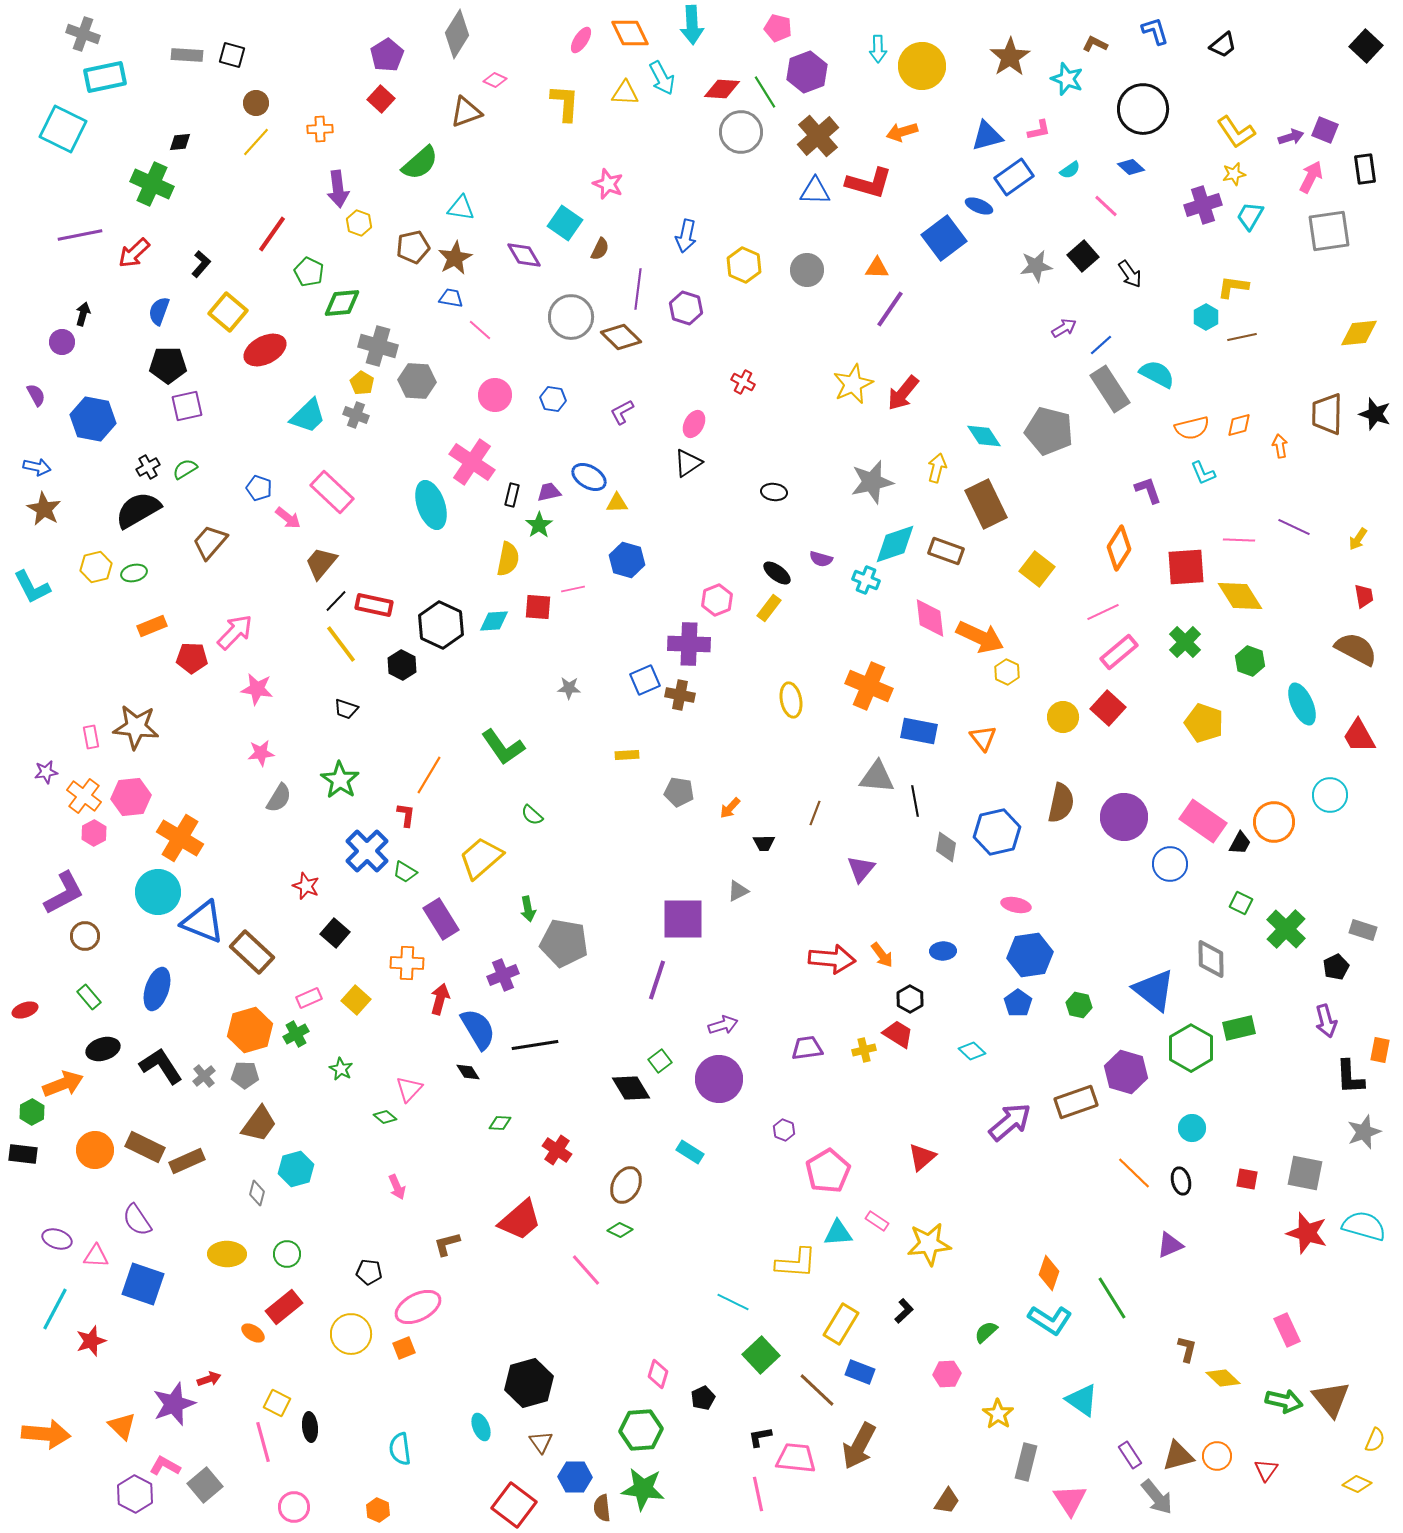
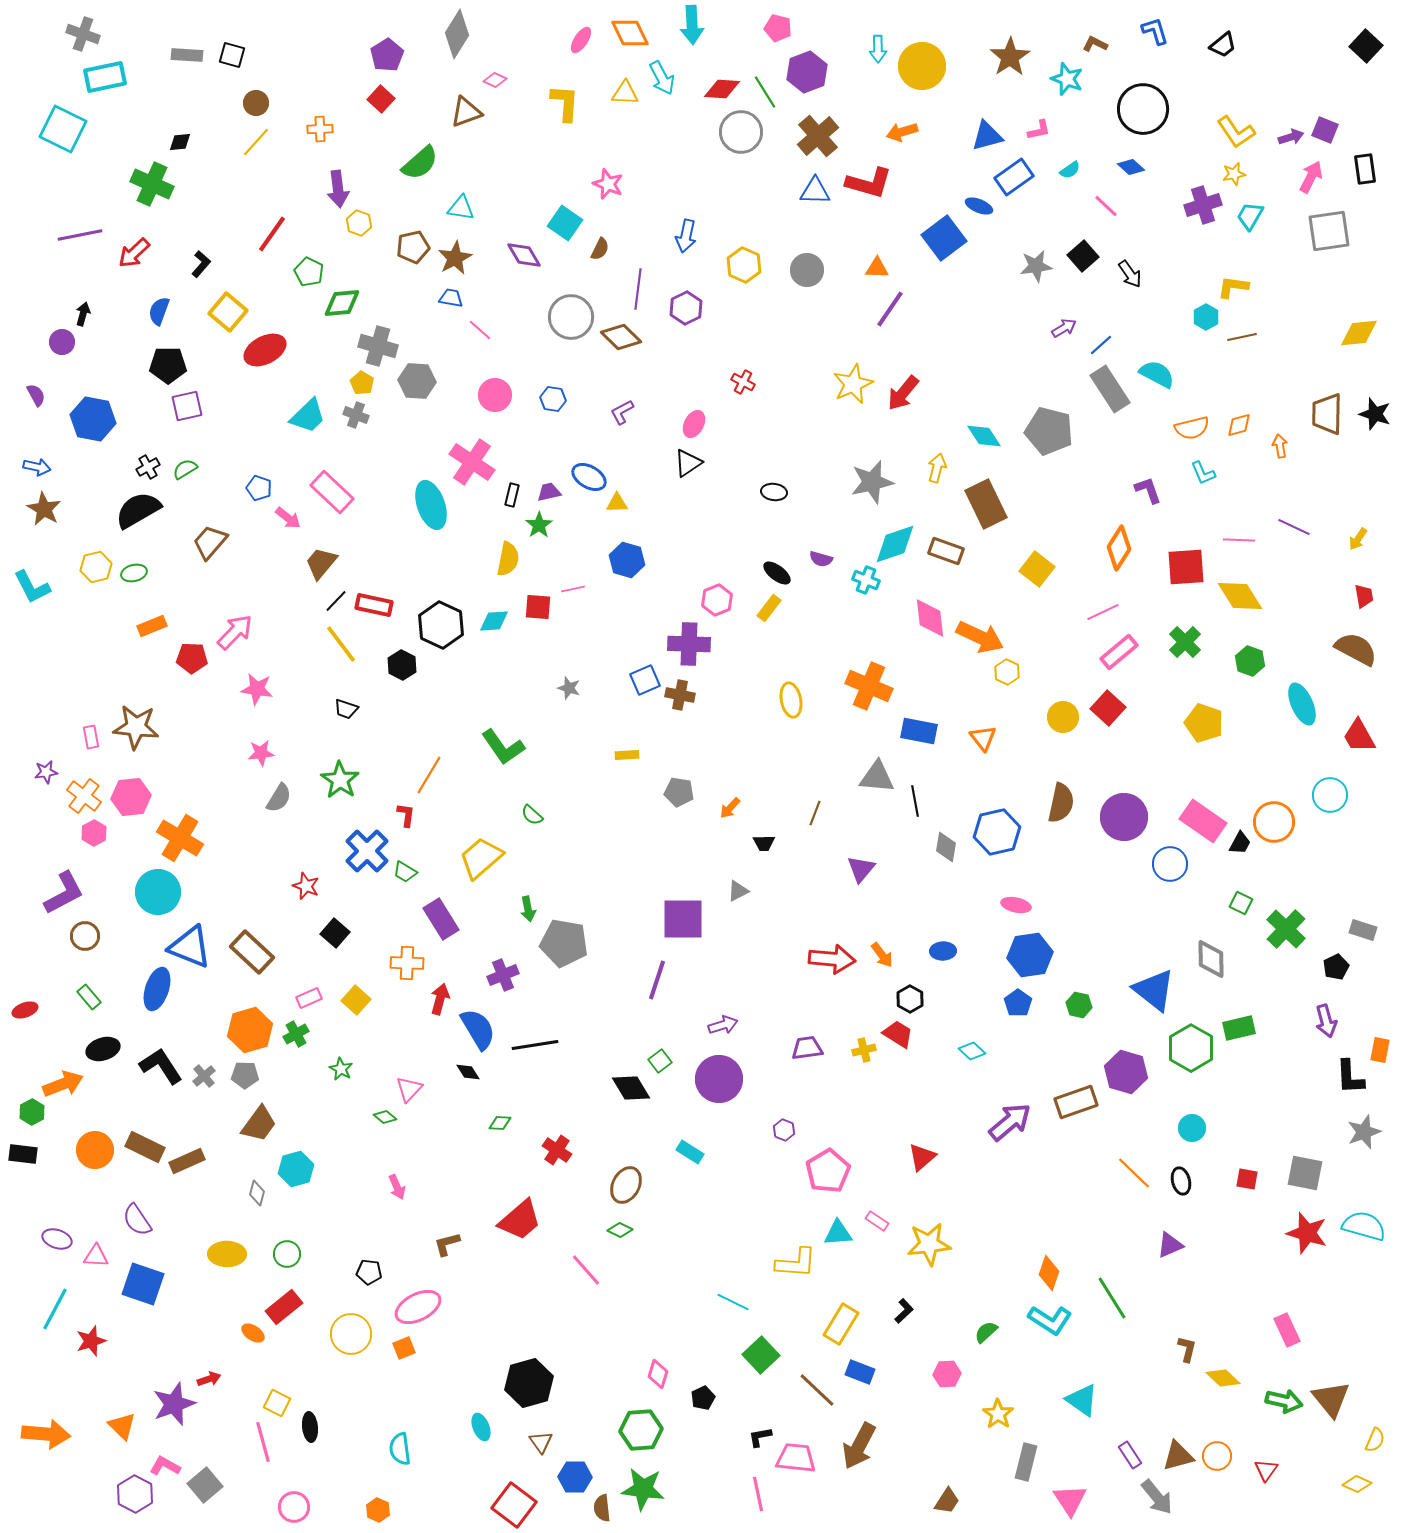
purple hexagon at (686, 308): rotated 16 degrees clockwise
gray star at (569, 688): rotated 15 degrees clockwise
blue triangle at (203, 922): moved 13 px left, 25 px down
